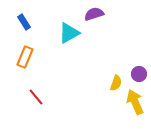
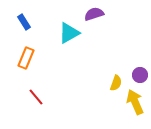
orange rectangle: moved 1 px right, 1 px down
purple circle: moved 1 px right, 1 px down
